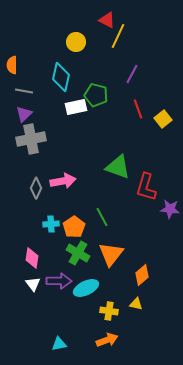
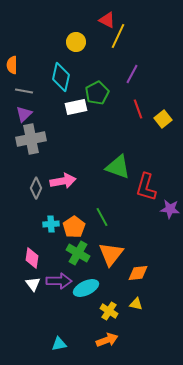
green pentagon: moved 1 px right, 2 px up; rotated 30 degrees clockwise
orange diamond: moved 4 px left, 2 px up; rotated 35 degrees clockwise
yellow cross: rotated 24 degrees clockwise
